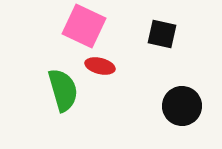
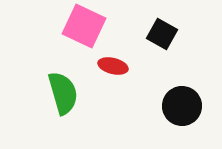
black square: rotated 16 degrees clockwise
red ellipse: moved 13 px right
green semicircle: moved 3 px down
